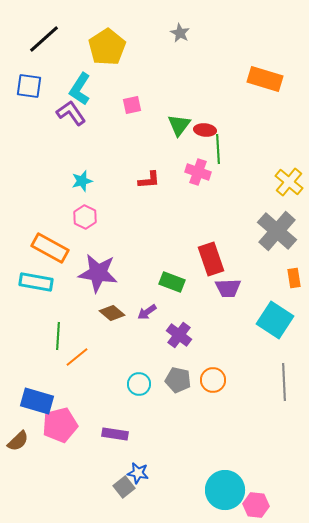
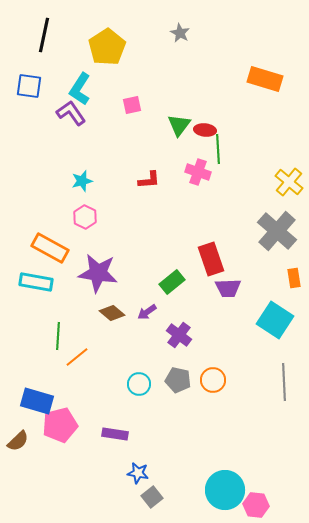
black line at (44, 39): moved 4 px up; rotated 36 degrees counterclockwise
green rectangle at (172, 282): rotated 60 degrees counterclockwise
gray square at (124, 487): moved 28 px right, 10 px down
